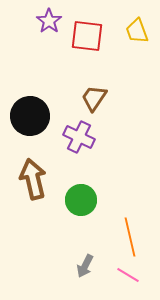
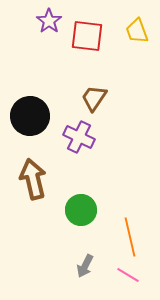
green circle: moved 10 px down
